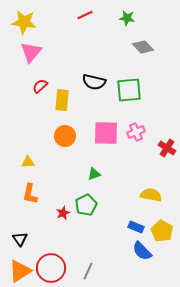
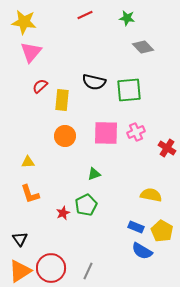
orange L-shape: rotated 30 degrees counterclockwise
blue semicircle: rotated 15 degrees counterclockwise
